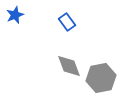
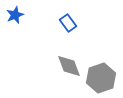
blue rectangle: moved 1 px right, 1 px down
gray hexagon: rotated 8 degrees counterclockwise
